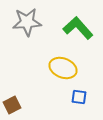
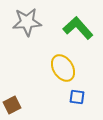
yellow ellipse: rotated 36 degrees clockwise
blue square: moved 2 px left
